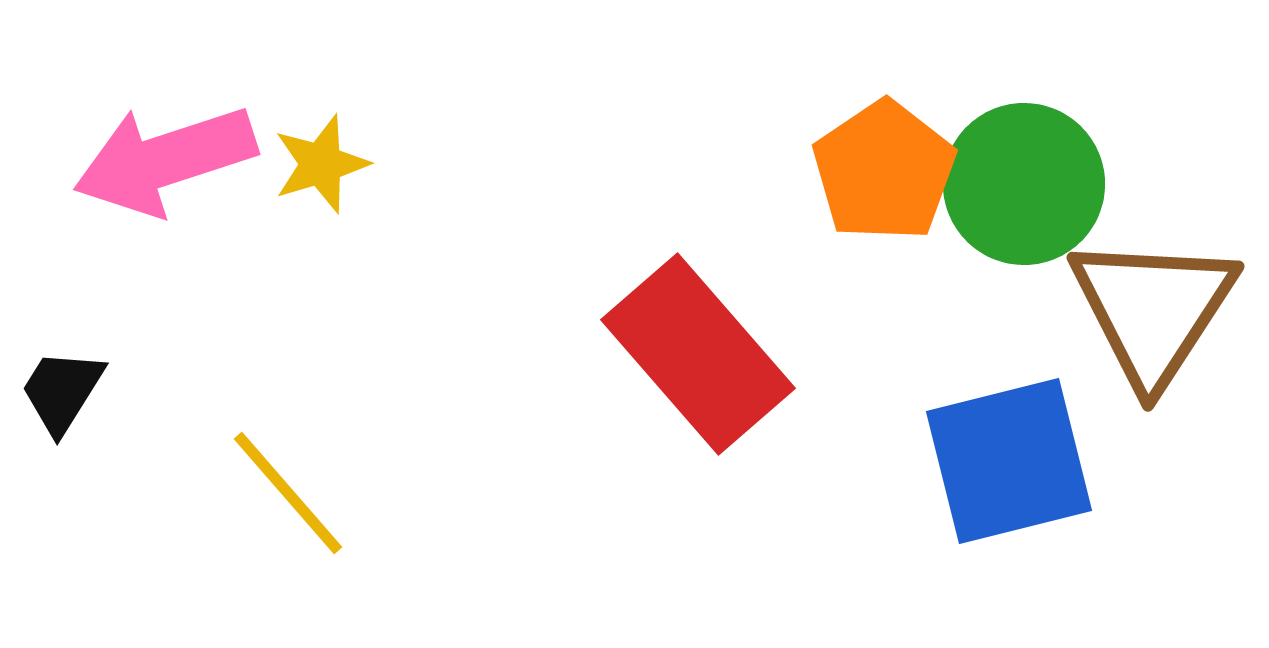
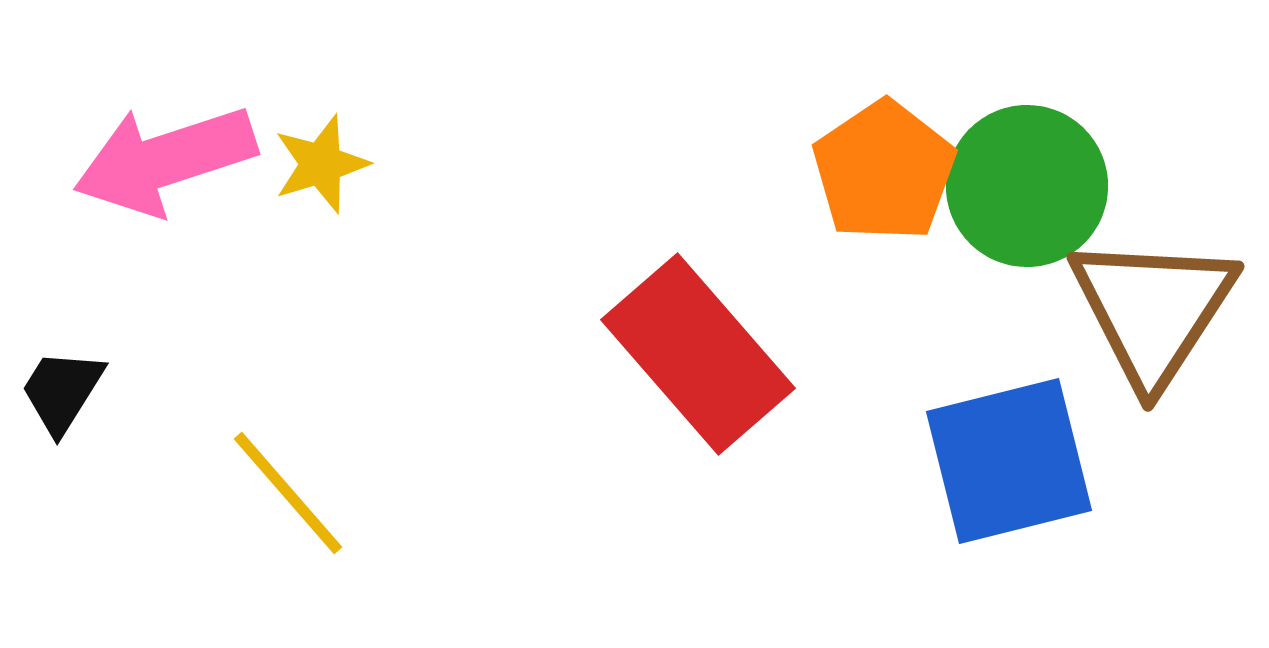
green circle: moved 3 px right, 2 px down
